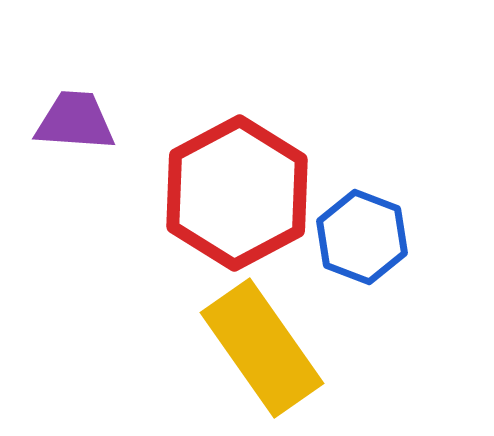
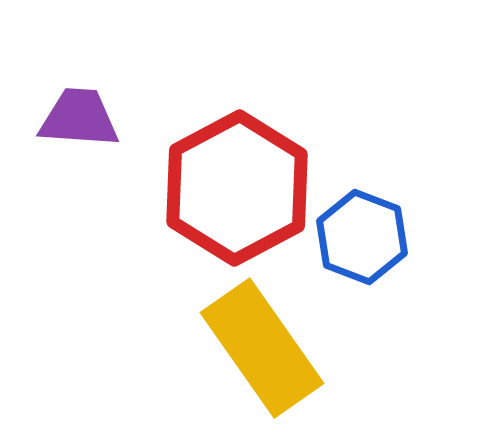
purple trapezoid: moved 4 px right, 3 px up
red hexagon: moved 5 px up
